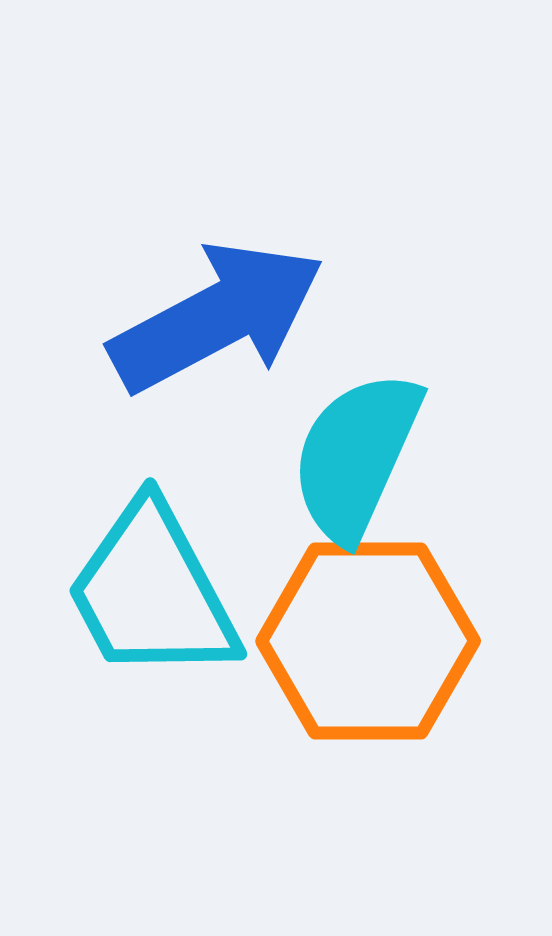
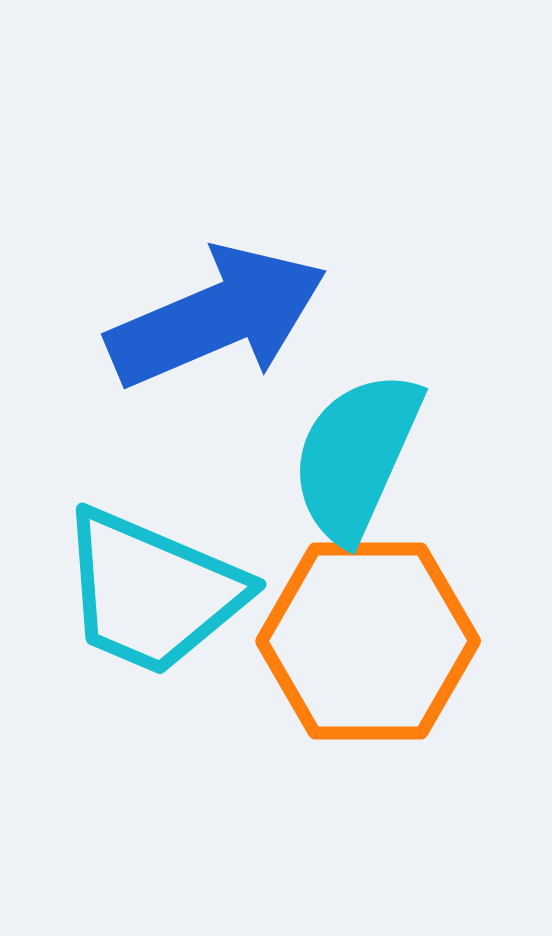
blue arrow: rotated 5 degrees clockwise
cyan trapezoid: rotated 39 degrees counterclockwise
